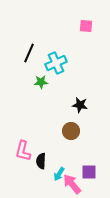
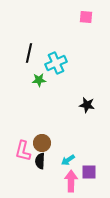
pink square: moved 9 px up
black line: rotated 12 degrees counterclockwise
green star: moved 2 px left, 2 px up
black star: moved 7 px right
brown circle: moved 29 px left, 12 px down
black semicircle: moved 1 px left
cyan arrow: moved 9 px right, 14 px up; rotated 24 degrees clockwise
pink arrow: moved 1 px left, 3 px up; rotated 40 degrees clockwise
